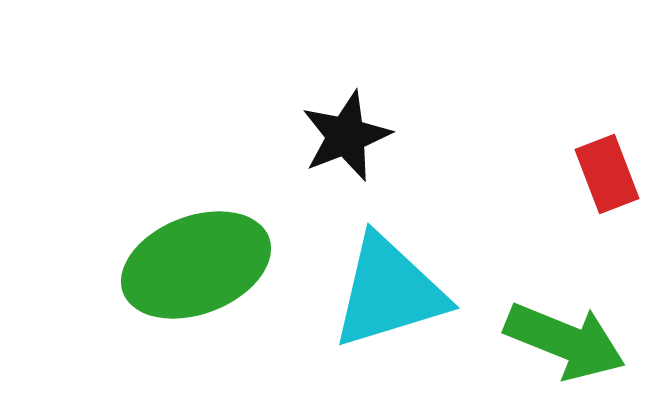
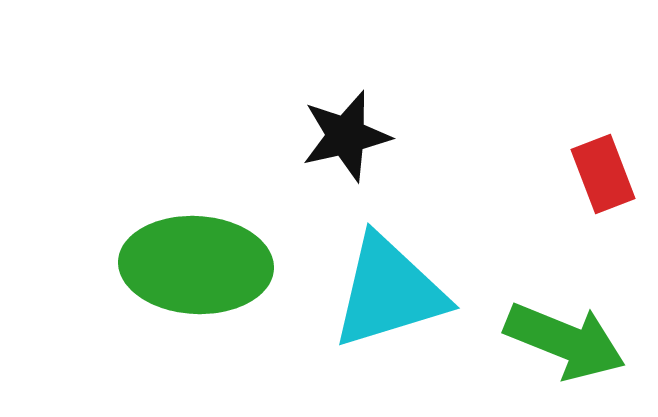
black star: rotated 8 degrees clockwise
red rectangle: moved 4 px left
green ellipse: rotated 24 degrees clockwise
